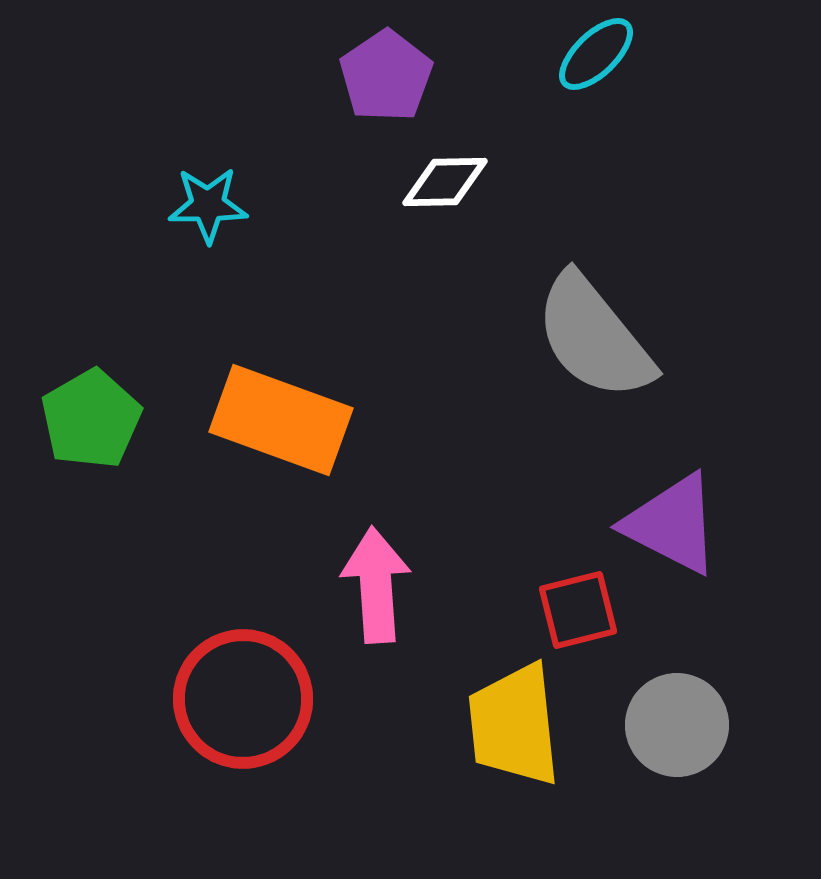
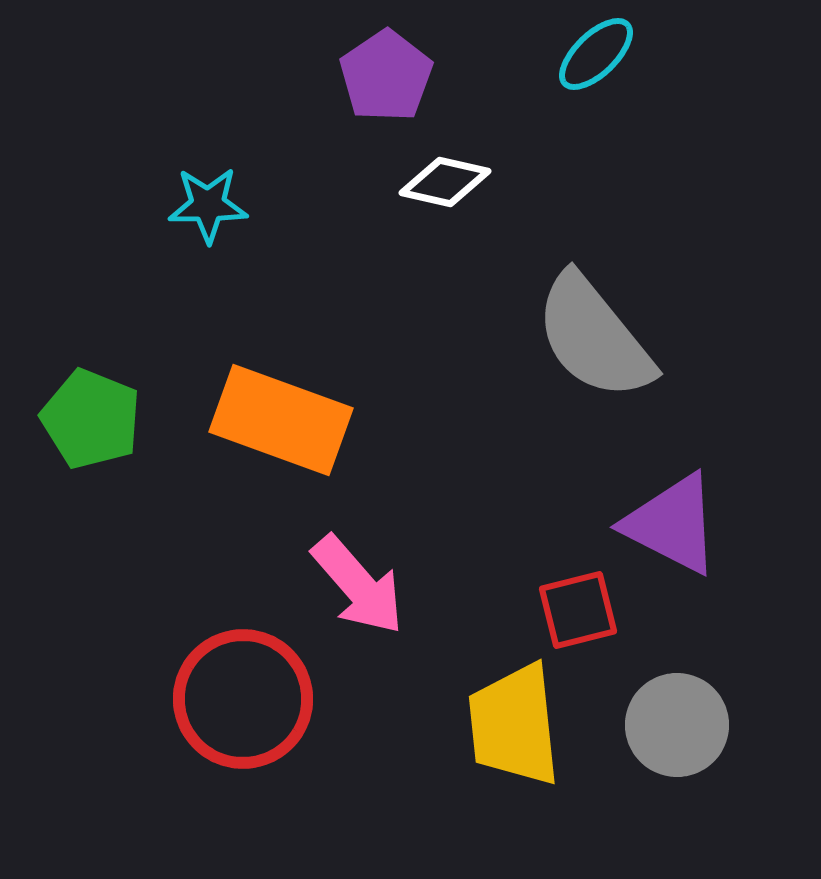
white diamond: rotated 14 degrees clockwise
green pentagon: rotated 20 degrees counterclockwise
pink arrow: moved 18 px left; rotated 143 degrees clockwise
